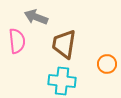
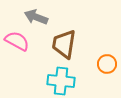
pink semicircle: rotated 55 degrees counterclockwise
cyan cross: moved 1 px left
